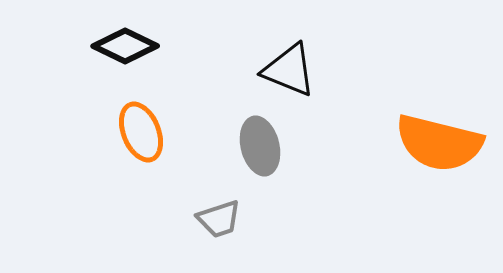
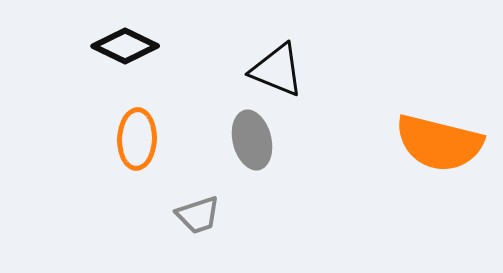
black triangle: moved 12 px left
orange ellipse: moved 4 px left, 7 px down; rotated 24 degrees clockwise
gray ellipse: moved 8 px left, 6 px up
gray trapezoid: moved 21 px left, 4 px up
